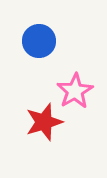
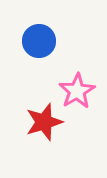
pink star: moved 2 px right
